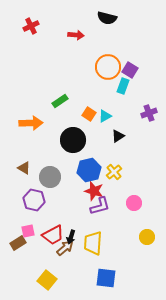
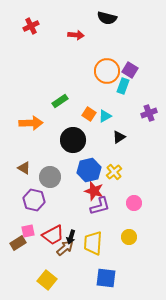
orange circle: moved 1 px left, 4 px down
black triangle: moved 1 px right, 1 px down
yellow circle: moved 18 px left
